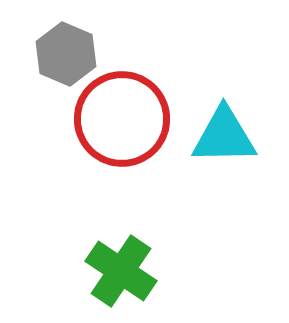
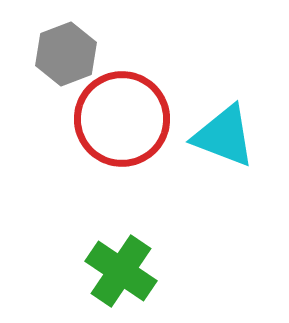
gray hexagon: rotated 16 degrees clockwise
cyan triangle: rotated 22 degrees clockwise
